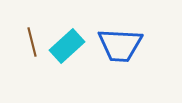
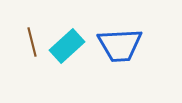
blue trapezoid: rotated 6 degrees counterclockwise
